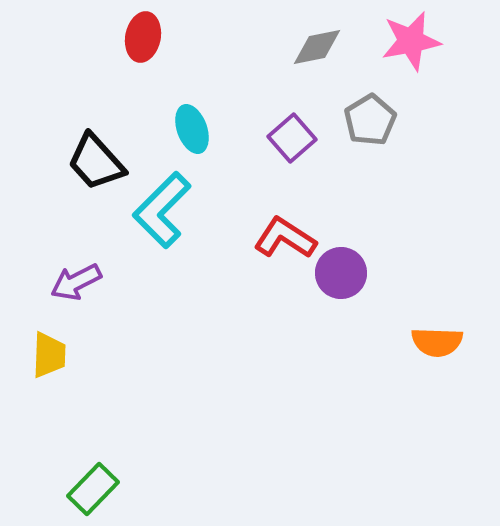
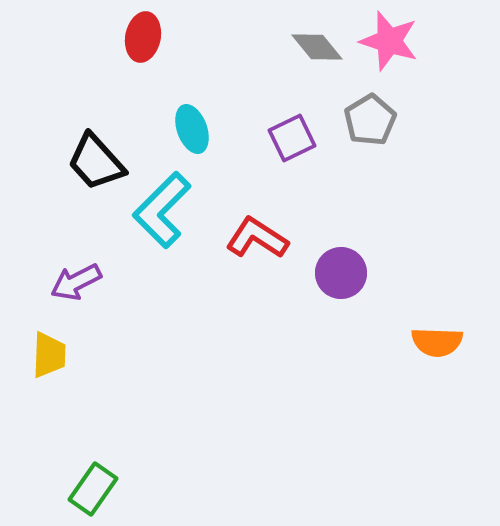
pink star: moved 22 px left; rotated 28 degrees clockwise
gray diamond: rotated 62 degrees clockwise
purple square: rotated 15 degrees clockwise
red L-shape: moved 28 px left
green rectangle: rotated 9 degrees counterclockwise
